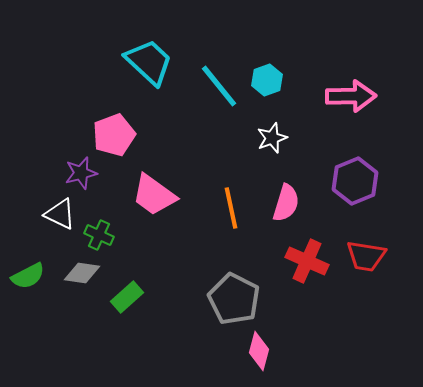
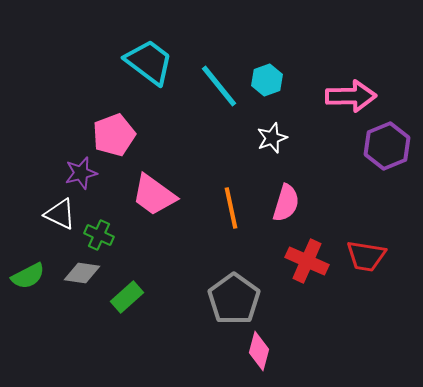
cyan trapezoid: rotated 6 degrees counterclockwise
purple hexagon: moved 32 px right, 35 px up
gray pentagon: rotated 9 degrees clockwise
